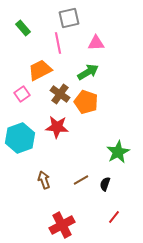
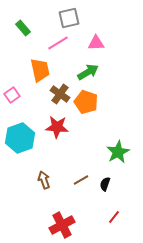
pink line: rotated 70 degrees clockwise
orange trapezoid: rotated 105 degrees clockwise
pink square: moved 10 px left, 1 px down
